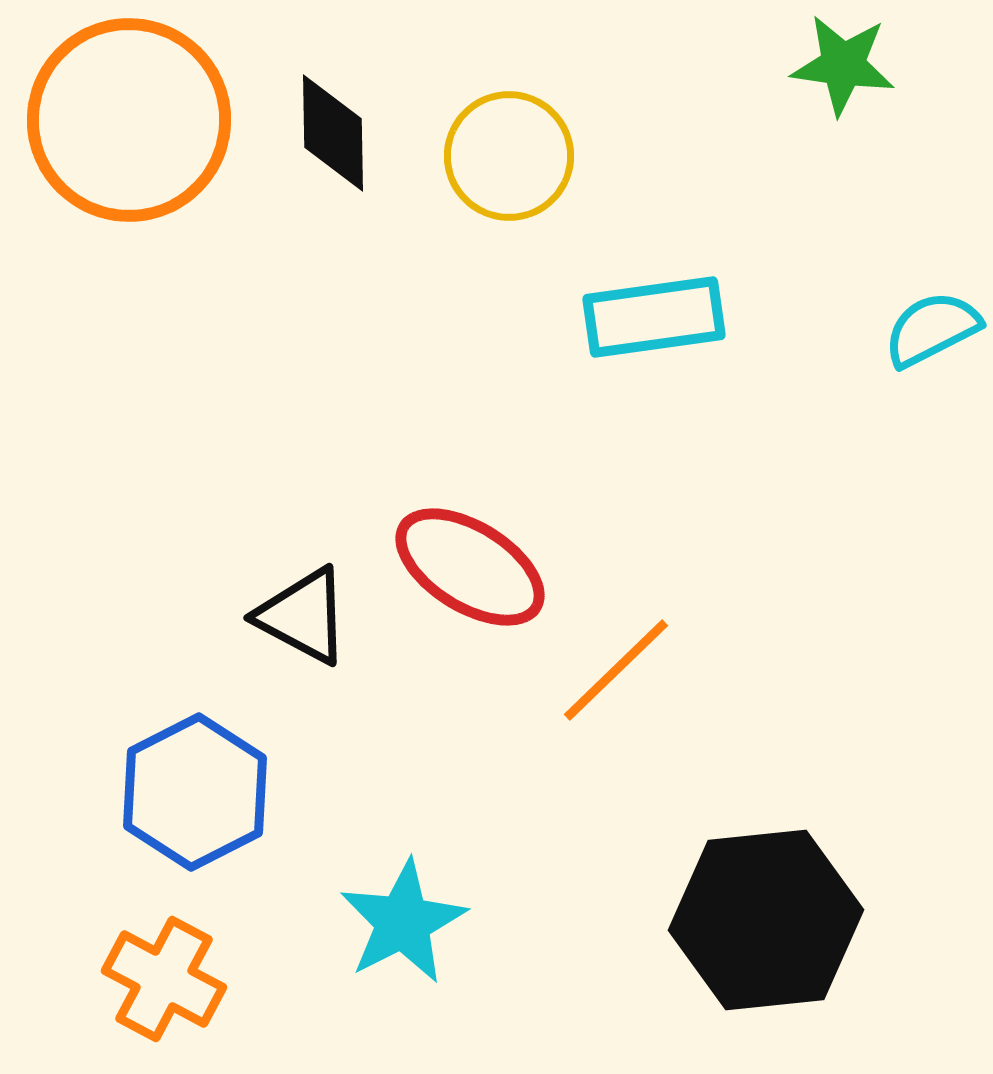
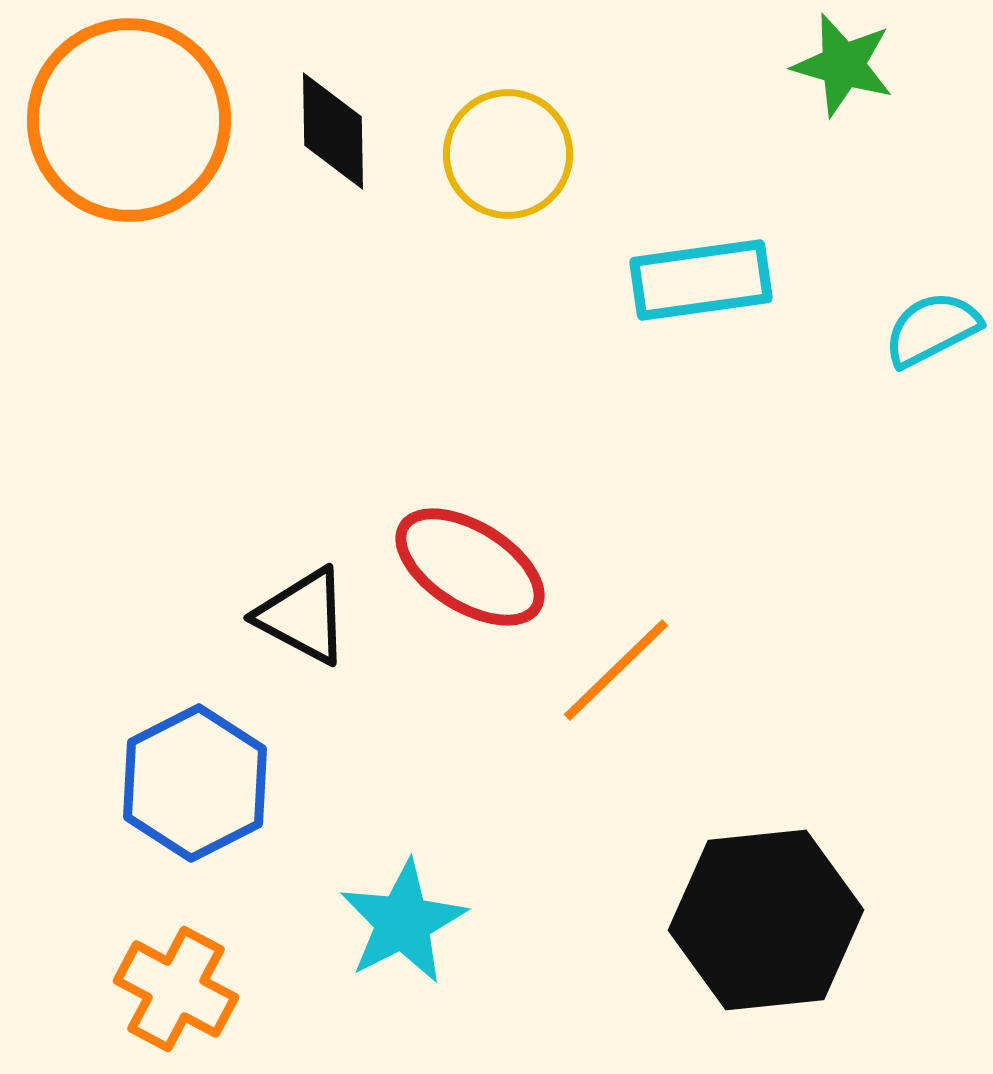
green star: rotated 8 degrees clockwise
black diamond: moved 2 px up
yellow circle: moved 1 px left, 2 px up
cyan rectangle: moved 47 px right, 37 px up
blue hexagon: moved 9 px up
orange cross: moved 12 px right, 10 px down
